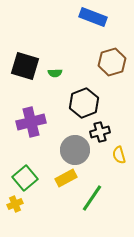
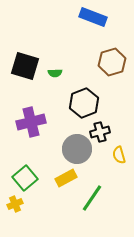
gray circle: moved 2 px right, 1 px up
